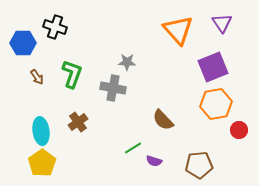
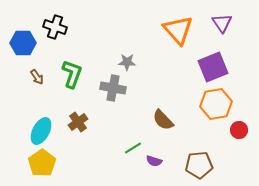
cyan ellipse: rotated 36 degrees clockwise
